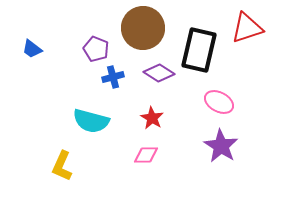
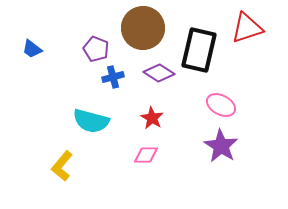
pink ellipse: moved 2 px right, 3 px down
yellow L-shape: rotated 16 degrees clockwise
